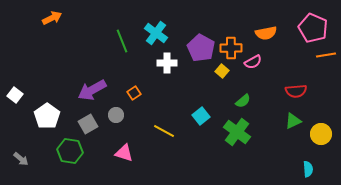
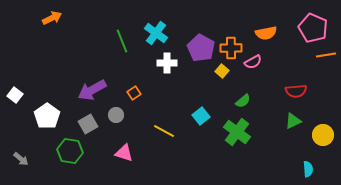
yellow circle: moved 2 px right, 1 px down
